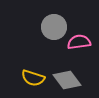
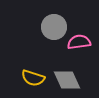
gray diamond: rotated 12 degrees clockwise
